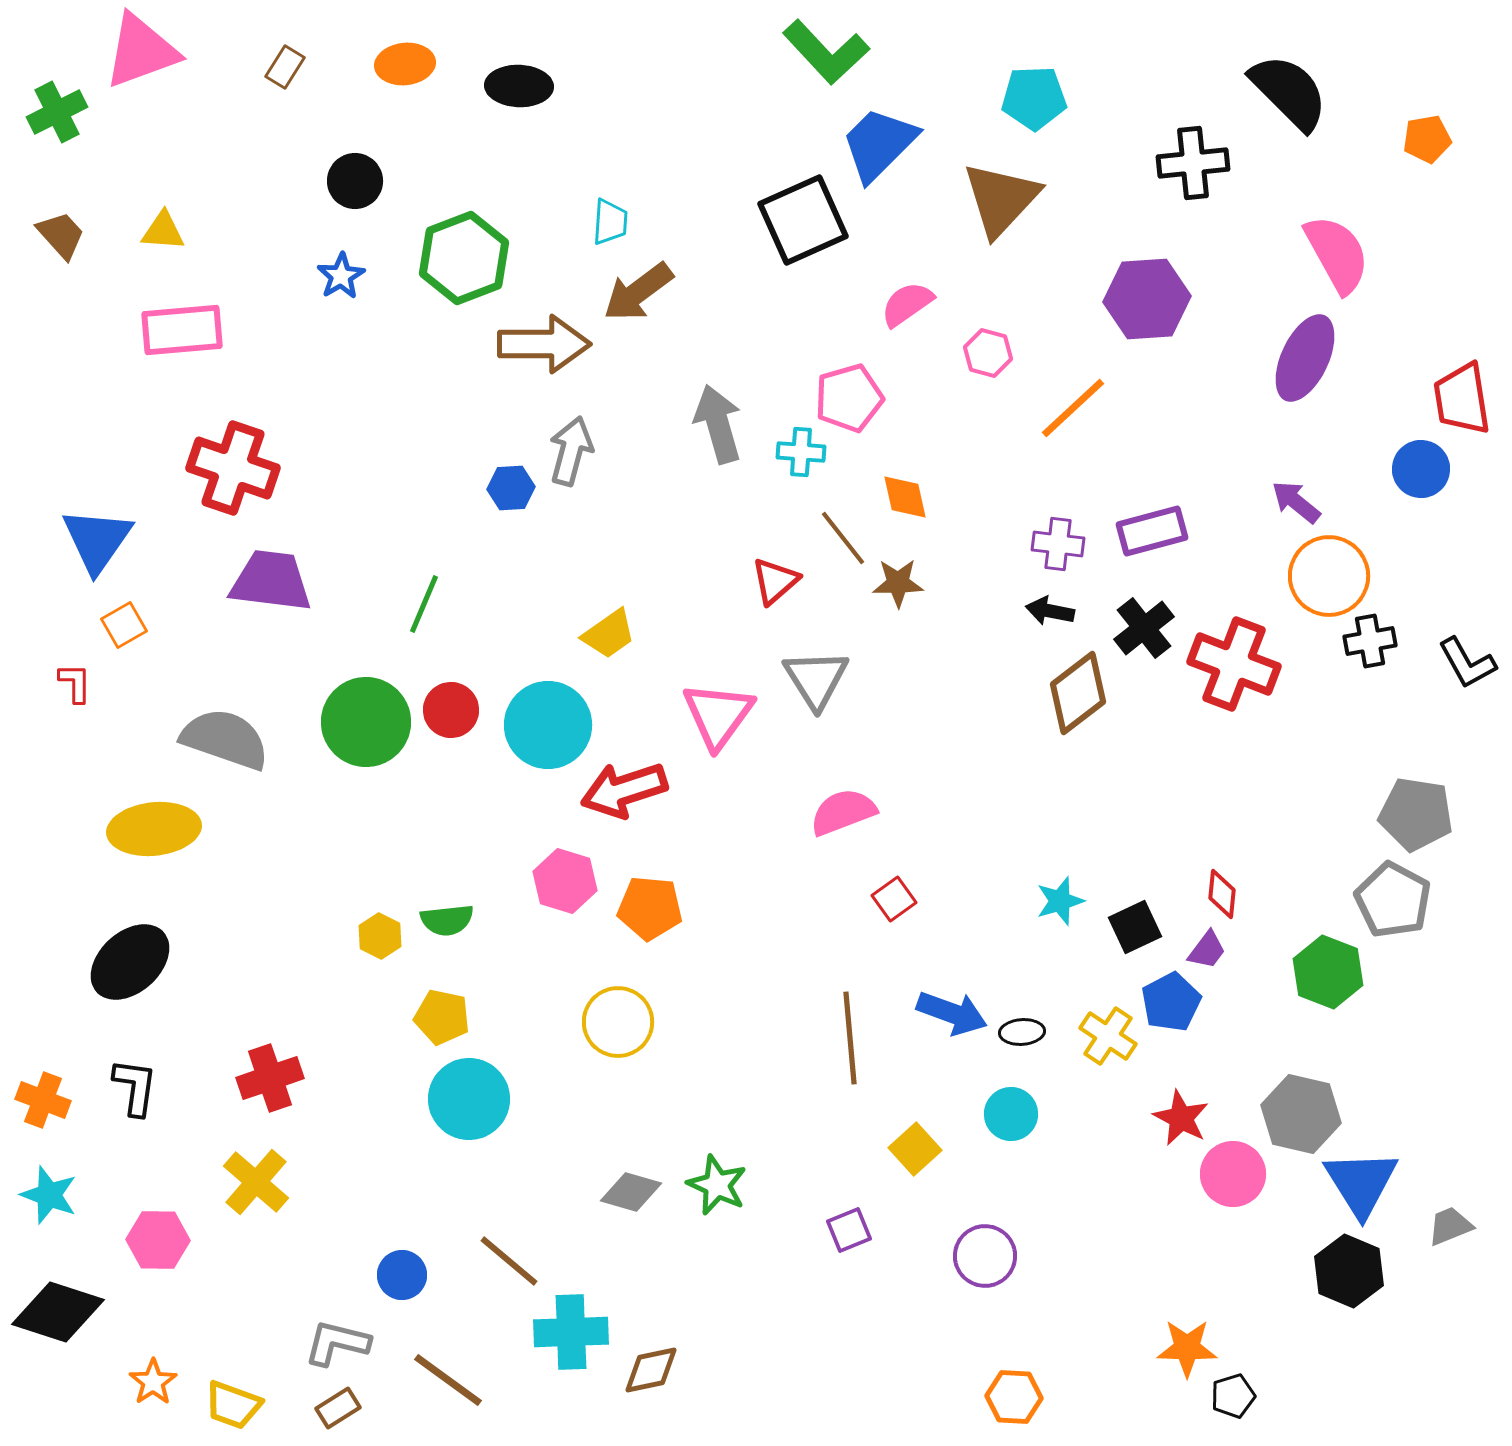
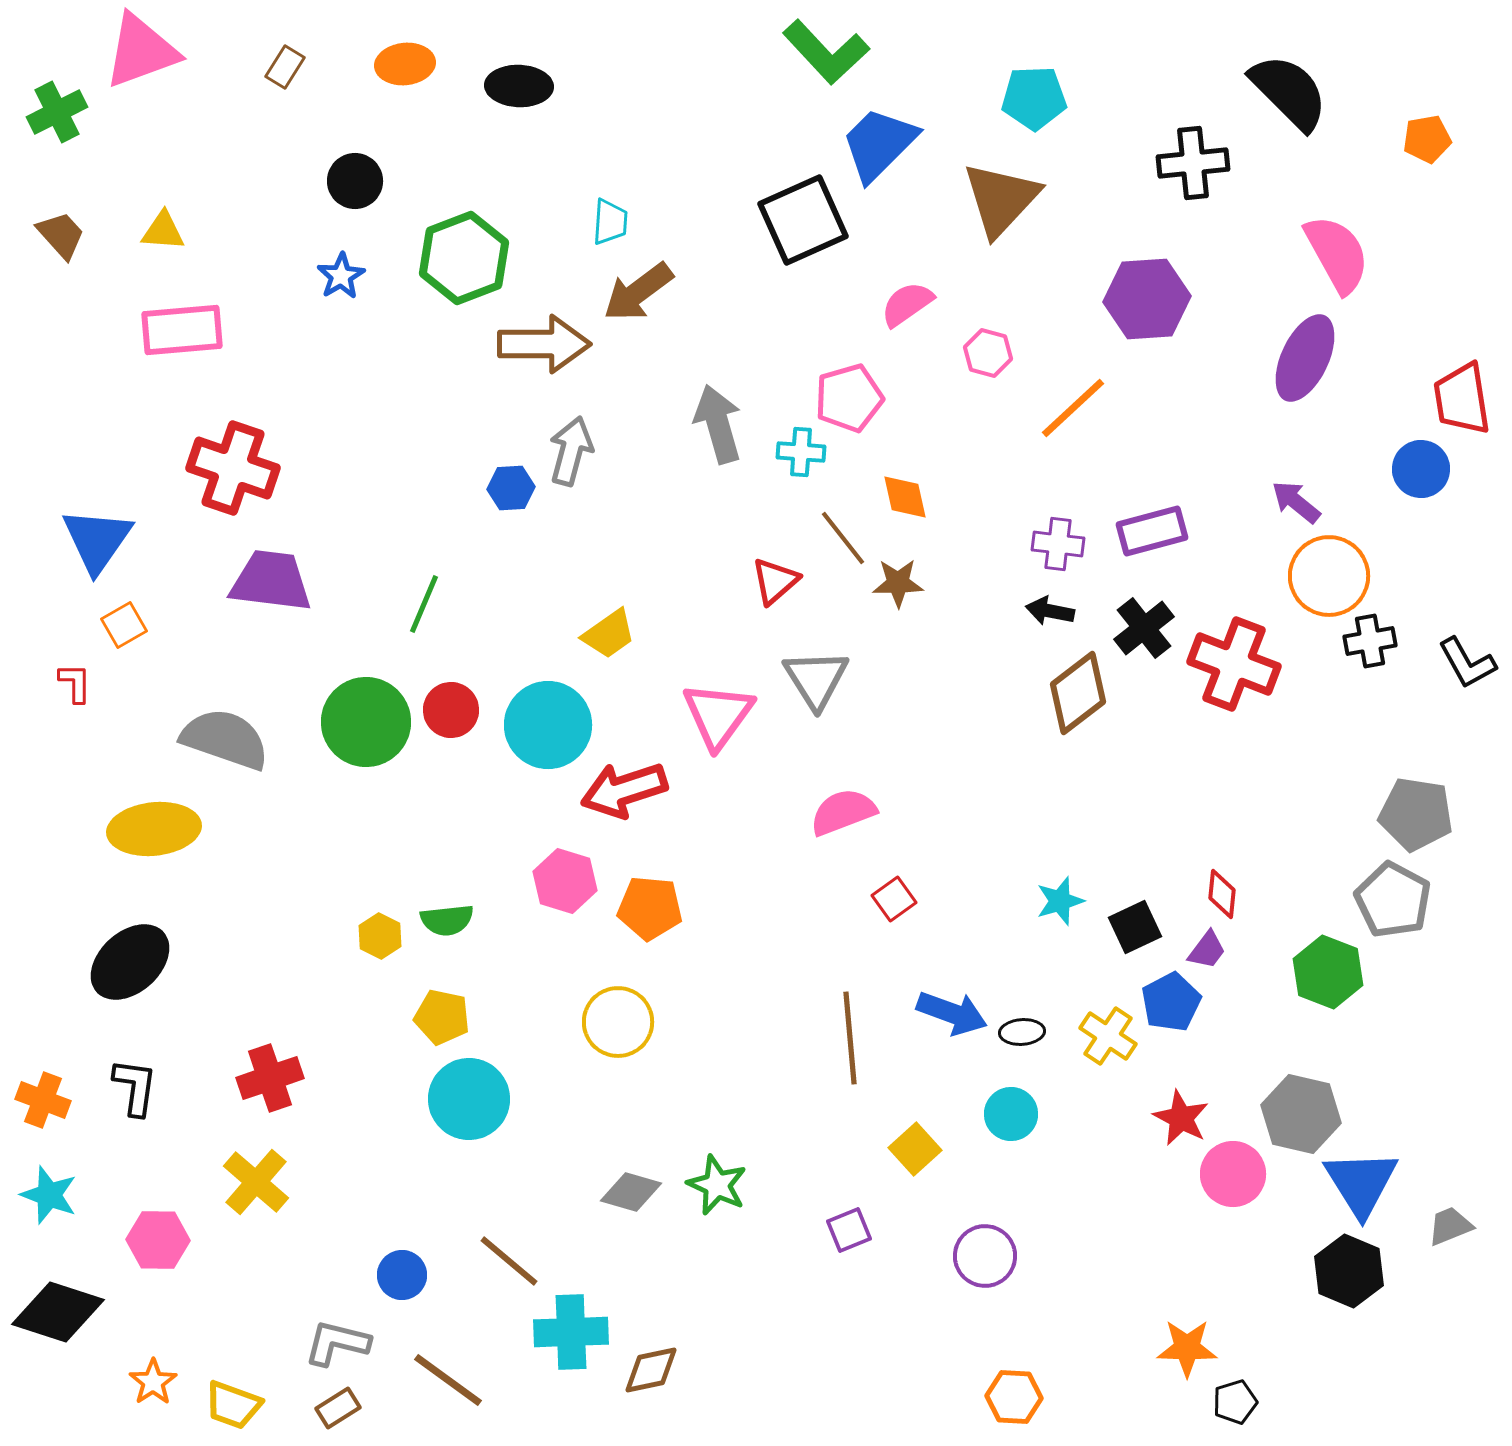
black pentagon at (1233, 1396): moved 2 px right, 6 px down
